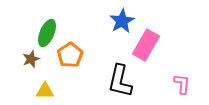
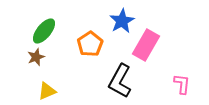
green ellipse: moved 3 px left, 2 px up; rotated 16 degrees clockwise
orange pentagon: moved 20 px right, 11 px up
brown star: moved 5 px right, 2 px up
black L-shape: rotated 16 degrees clockwise
yellow triangle: moved 2 px right; rotated 24 degrees counterclockwise
